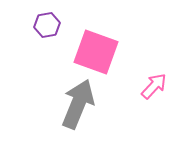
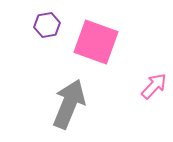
pink square: moved 10 px up
gray arrow: moved 9 px left
